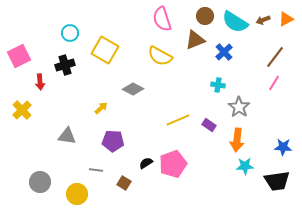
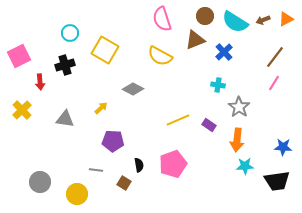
gray triangle: moved 2 px left, 17 px up
black semicircle: moved 7 px left, 2 px down; rotated 112 degrees clockwise
